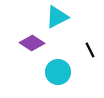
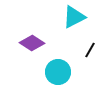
cyan triangle: moved 17 px right
black line: rotated 56 degrees clockwise
